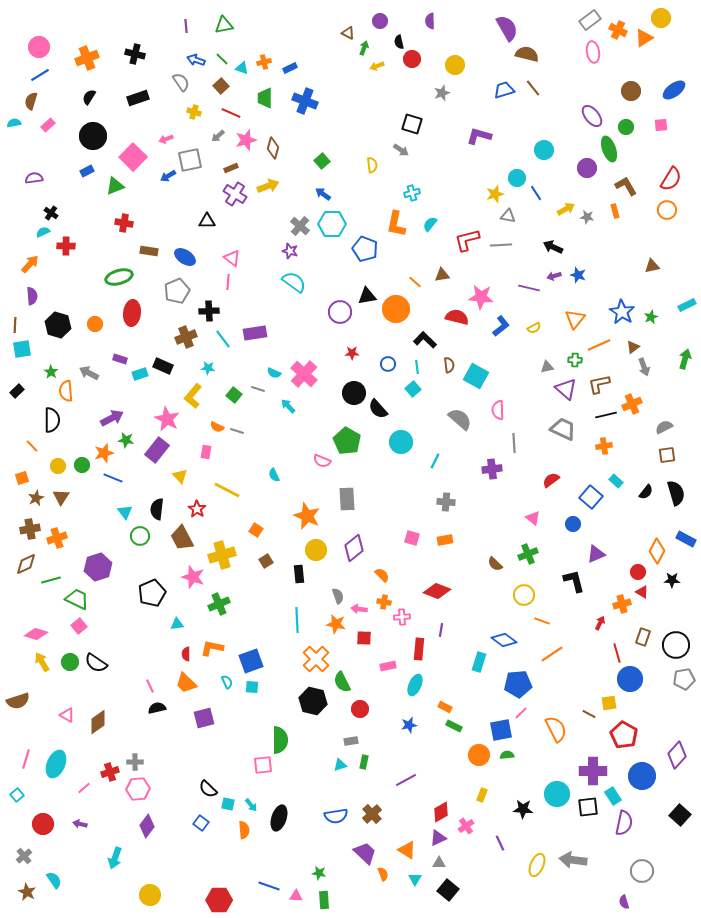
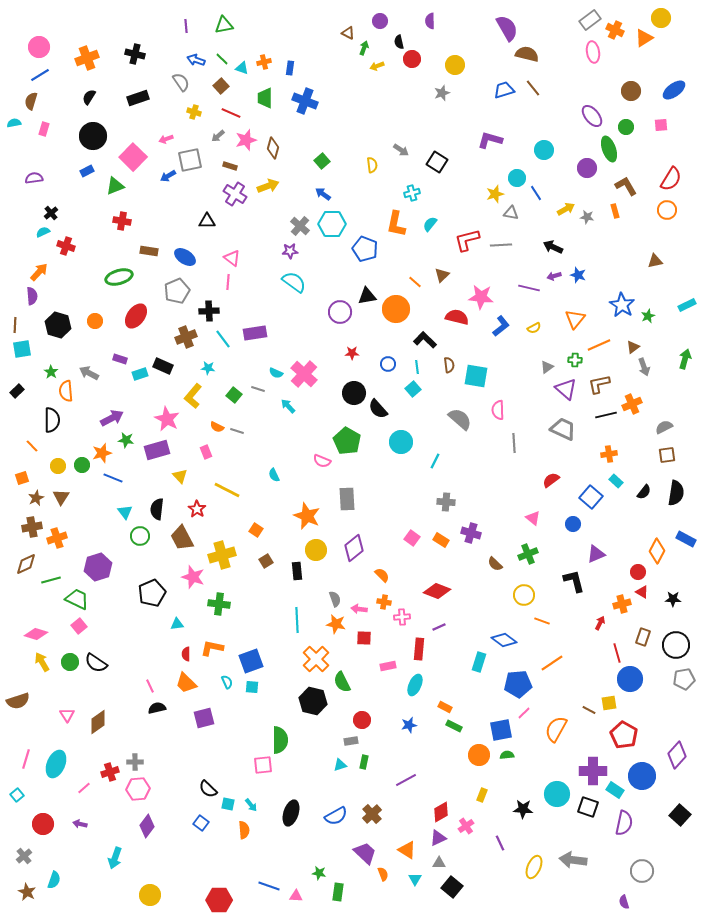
orange cross at (618, 30): moved 3 px left
blue rectangle at (290, 68): rotated 56 degrees counterclockwise
black square at (412, 124): moved 25 px right, 38 px down; rotated 15 degrees clockwise
pink rectangle at (48, 125): moved 4 px left, 4 px down; rotated 32 degrees counterclockwise
purple L-shape at (479, 136): moved 11 px right, 4 px down
brown rectangle at (231, 168): moved 1 px left, 2 px up; rotated 40 degrees clockwise
black cross at (51, 213): rotated 16 degrees clockwise
gray triangle at (508, 216): moved 3 px right, 3 px up
red cross at (124, 223): moved 2 px left, 2 px up
red cross at (66, 246): rotated 18 degrees clockwise
purple star at (290, 251): rotated 21 degrees counterclockwise
orange arrow at (30, 264): moved 9 px right, 8 px down
brown triangle at (652, 266): moved 3 px right, 5 px up
brown triangle at (442, 275): rotated 35 degrees counterclockwise
blue star at (622, 312): moved 7 px up
red ellipse at (132, 313): moved 4 px right, 3 px down; rotated 30 degrees clockwise
green star at (651, 317): moved 3 px left, 1 px up
orange circle at (95, 324): moved 3 px up
gray triangle at (547, 367): rotated 24 degrees counterclockwise
cyan semicircle at (274, 373): moved 2 px right
cyan square at (476, 376): rotated 20 degrees counterclockwise
orange cross at (604, 446): moved 5 px right, 8 px down
purple rectangle at (157, 450): rotated 35 degrees clockwise
pink rectangle at (206, 452): rotated 32 degrees counterclockwise
orange star at (104, 453): moved 2 px left
purple cross at (492, 469): moved 21 px left, 64 px down; rotated 24 degrees clockwise
black semicircle at (646, 492): moved 2 px left
black semicircle at (676, 493): rotated 25 degrees clockwise
brown cross at (30, 529): moved 2 px right, 2 px up
pink square at (412, 538): rotated 21 degrees clockwise
orange rectangle at (445, 540): moved 4 px left; rotated 42 degrees clockwise
black rectangle at (299, 574): moved 2 px left, 3 px up
black star at (672, 580): moved 1 px right, 19 px down
gray semicircle at (338, 596): moved 3 px left, 3 px down
green cross at (219, 604): rotated 30 degrees clockwise
purple line at (441, 630): moved 2 px left, 3 px up; rotated 56 degrees clockwise
orange line at (552, 654): moved 9 px down
red circle at (360, 709): moved 2 px right, 11 px down
pink line at (521, 713): moved 3 px right
brown line at (589, 714): moved 4 px up
pink triangle at (67, 715): rotated 28 degrees clockwise
orange semicircle at (556, 729): rotated 124 degrees counterclockwise
cyan rectangle at (613, 796): moved 2 px right, 6 px up; rotated 24 degrees counterclockwise
black square at (588, 807): rotated 25 degrees clockwise
blue semicircle at (336, 816): rotated 20 degrees counterclockwise
black ellipse at (279, 818): moved 12 px right, 5 px up
yellow ellipse at (537, 865): moved 3 px left, 2 px down
cyan semicircle at (54, 880): rotated 54 degrees clockwise
black square at (448, 890): moved 4 px right, 3 px up
green rectangle at (324, 900): moved 14 px right, 8 px up; rotated 12 degrees clockwise
